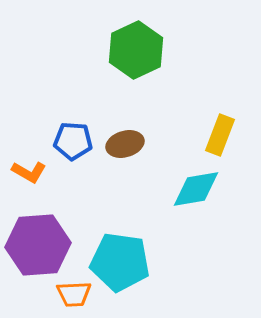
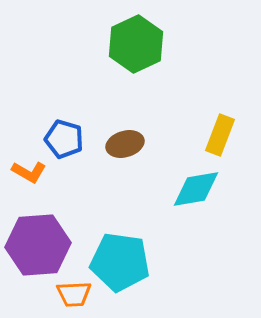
green hexagon: moved 6 px up
blue pentagon: moved 9 px left, 2 px up; rotated 12 degrees clockwise
